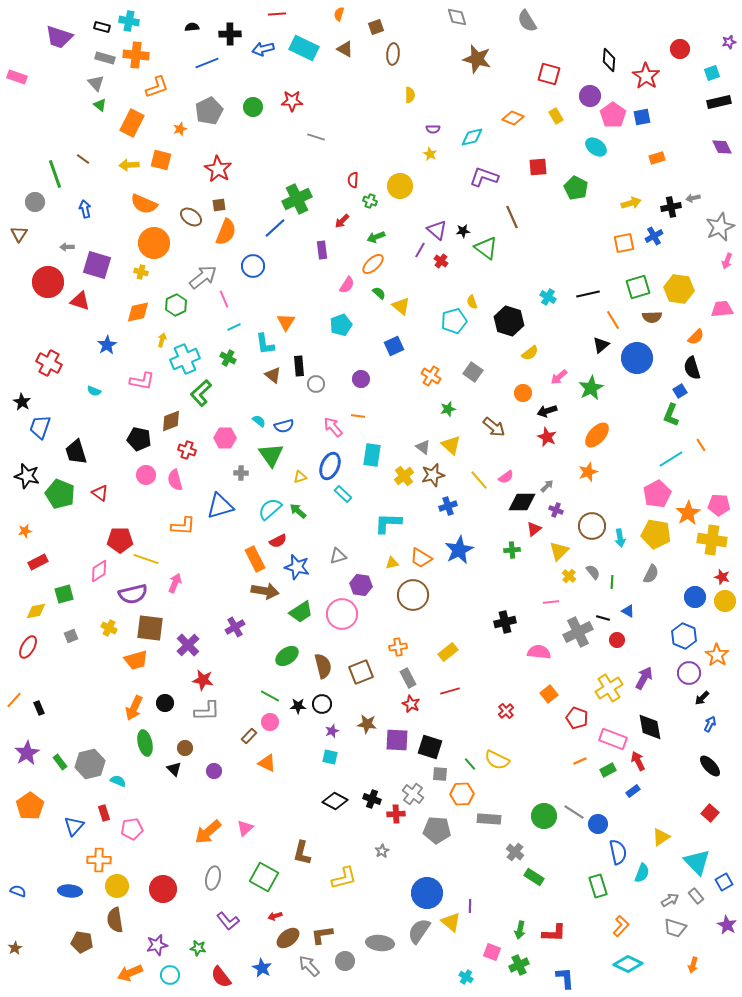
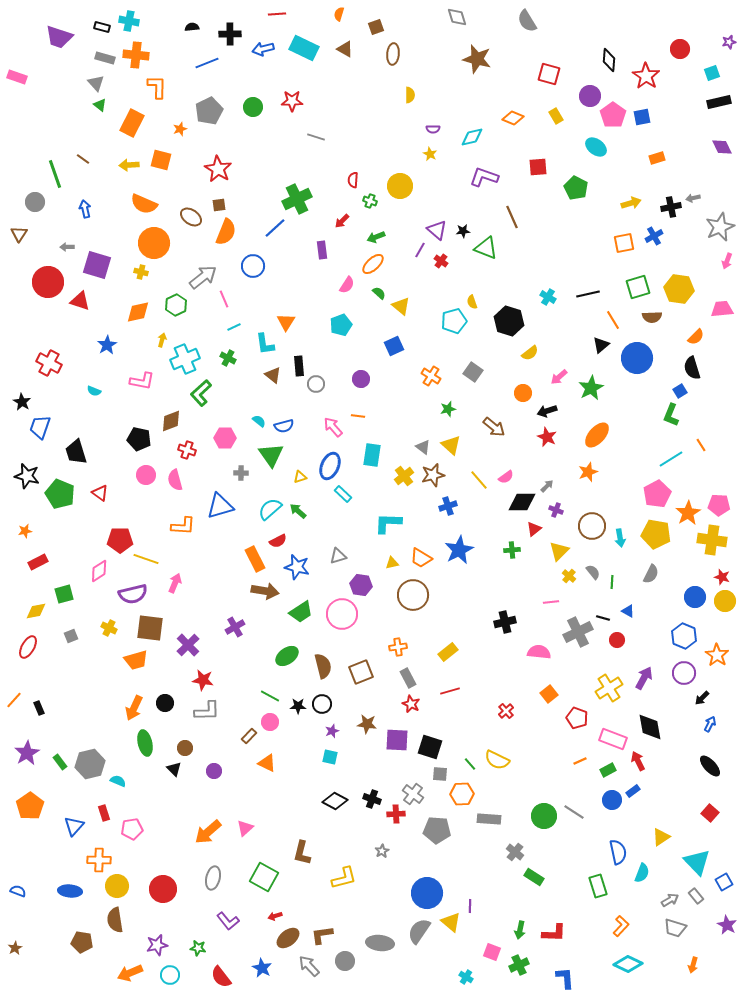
orange L-shape at (157, 87): rotated 70 degrees counterclockwise
green triangle at (486, 248): rotated 15 degrees counterclockwise
purple circle at (689, 673): moved 5 px left
blue circle at (598, 824): moved 14 px right, 24 px up
